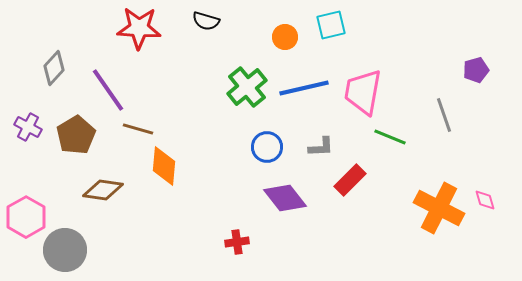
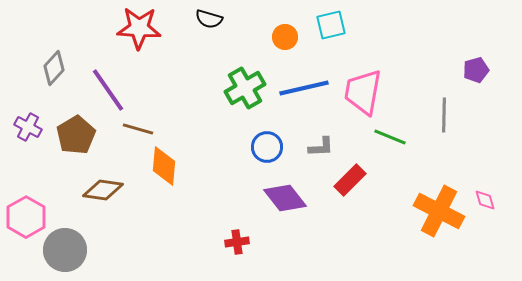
black semicircle: moved 3 px right, 2 px up
green cross: moved 2 px left, 1 px down; rotated 9 degrees clockwise
gray line: rotated 20 degrees clockwise
orange cross: moved 3 px down
